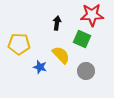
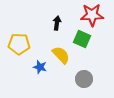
gray circle: moved 2 px left, 8 px down
